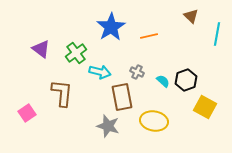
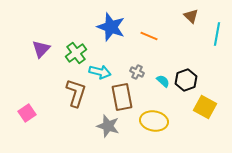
blue star: rotated 20 degrees counterclockwise
orange line: rotated 36 degrees clockwise
purple triangle: rotated 36 degrees clockwise
brown L-shape: moved 14 px right; rotated 12 degrees clockwise
